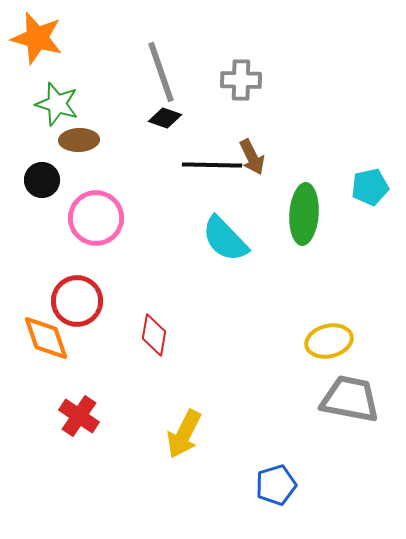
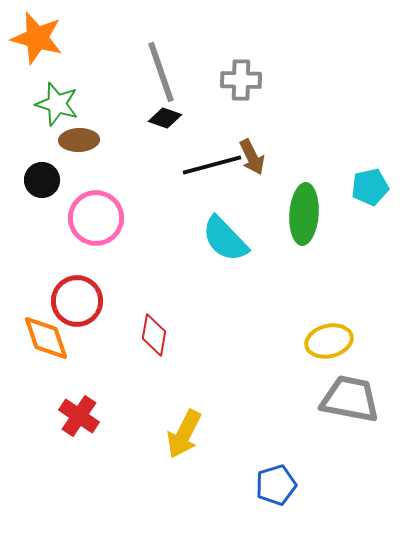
black line: rotated 16 degrees counterclockwise
